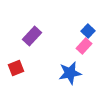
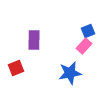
blue square: rotated 24 degrees clockwise
purple rectangle: moved 2 px right, 4 px down; rotated 42 degrees counterclockwise
